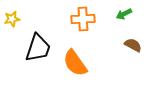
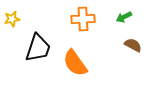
green arrow: moved 3 px down
